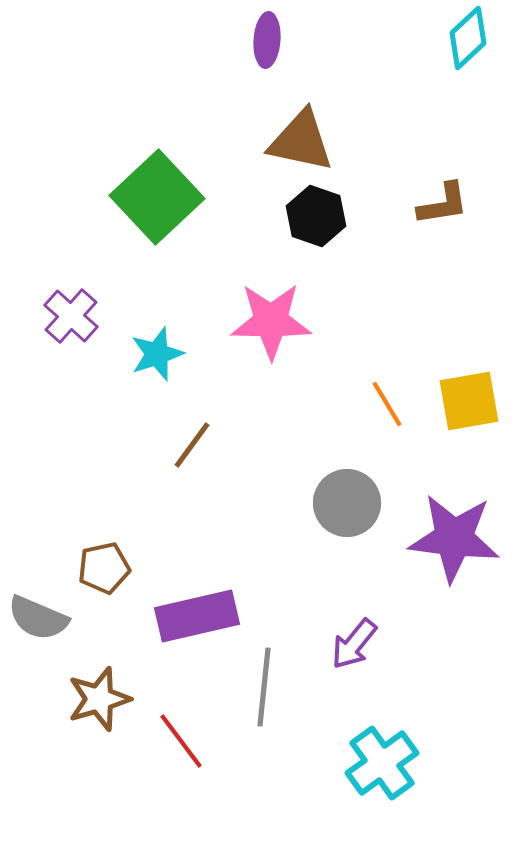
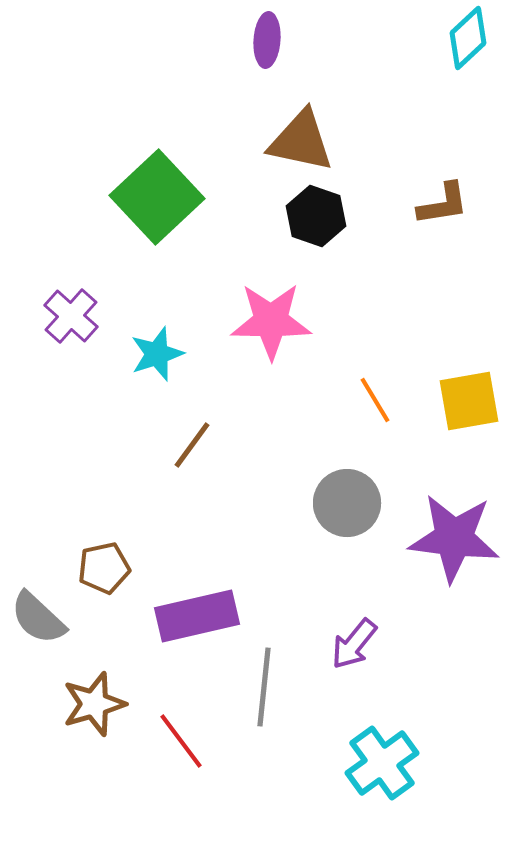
orange line: moved 12 px left, 4 px up
gray semicircle: rotated 20 degrees clockwise
brown star: moved 5 px left, 5 px down
